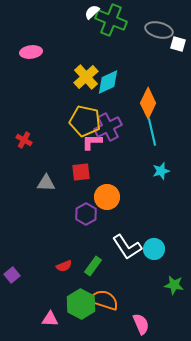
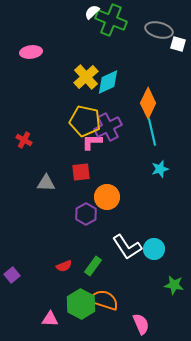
cyan star: moved 1 px left, 2 px up
